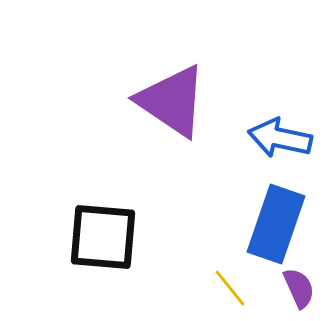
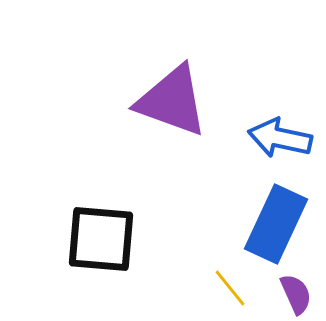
purple triangle: rotated 14 degrees counterclockwise
blue rectangle: rotated 6 degrees clockwise
black square: moved 2 px left, 2 px down
purple semicircle: moved 3 px left, 6 px down
